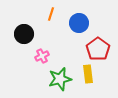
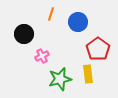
blue circle: moved 1 px left, 1 px up
